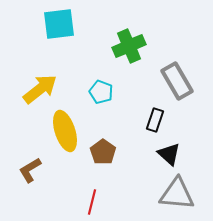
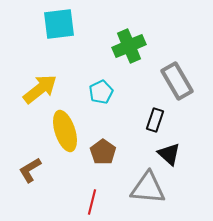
cyan pentagon: rotated 25 degrees clockwise
gray triangle: moved 29 px left, 6 px up
